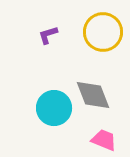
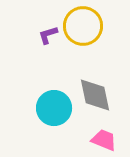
yellow circle: moved 20 px left, 6 px up
gray diamond: moved 2 px right; rotated 9 degrees clockwise
